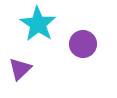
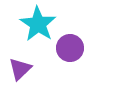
purple circle: moved 13 px left, 4 px down
